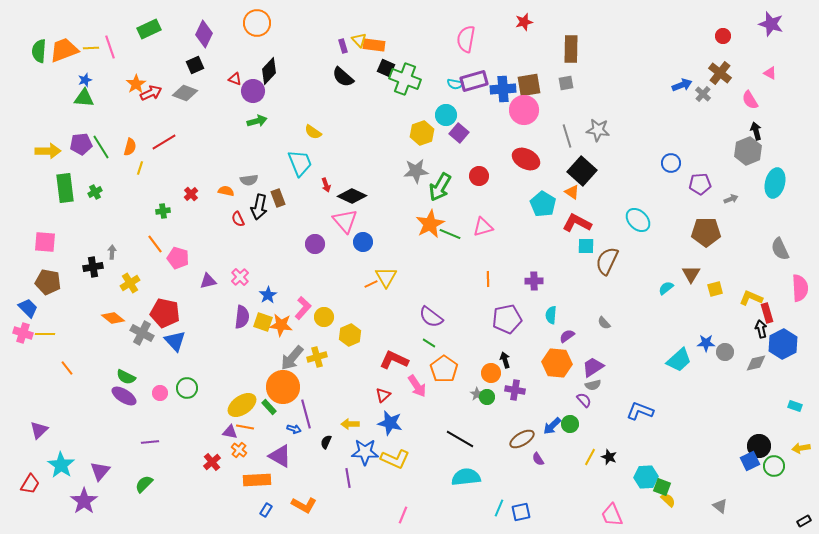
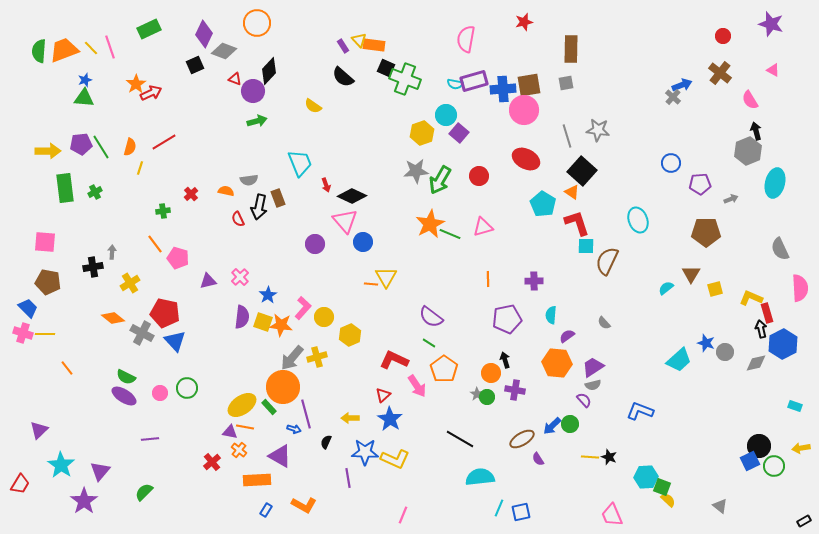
purple rectangle at (343, 46): rotated 16 degrees counterclockwise
yellow line at (91, 48): rotated 49 degrees clockwise
pink triangle at (770, 73): moved 3 px right, 3 px up
gray diamond at (185, 93): moved 39 px right, 42 px up
gray cross at (703, 94): moved 30 px left, 3 px down
yellow semicircle at (313, 132): moved 26 px up
green arrow at (440, 187): moved 7 px up
cyan ellipse at (638, 220): rotated 25 degrees clockwise
red L-shape at (577, 223): rotated 44 degrees clockwise
orange line at (371, 284): rotated 32 degrees clockwise
blue star at (706, 343): rotated 18 degrees clockwise
blue star at (390, 423): moved 4 px up; rotated 20 degrees clockwise
yellow arrow at (350, 424): moved 6 px up
purple line at (150, 442): moved 3 px up
yellow line at (590, 457): rotated 66 degrees clockwise
cyan semicircle at (466, 477): moved 14 px right
red trapezoid at (30, 484): moved 10 px left
green semicircle at (144, 484): moved 8 px down
